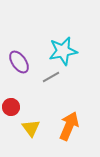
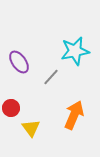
cyan star: moved 12 px right
gray line: rotated 18 degrees counterclockwise
red circle: moved 1 px down
orange arrow: moved 5 px right, 11 px up
